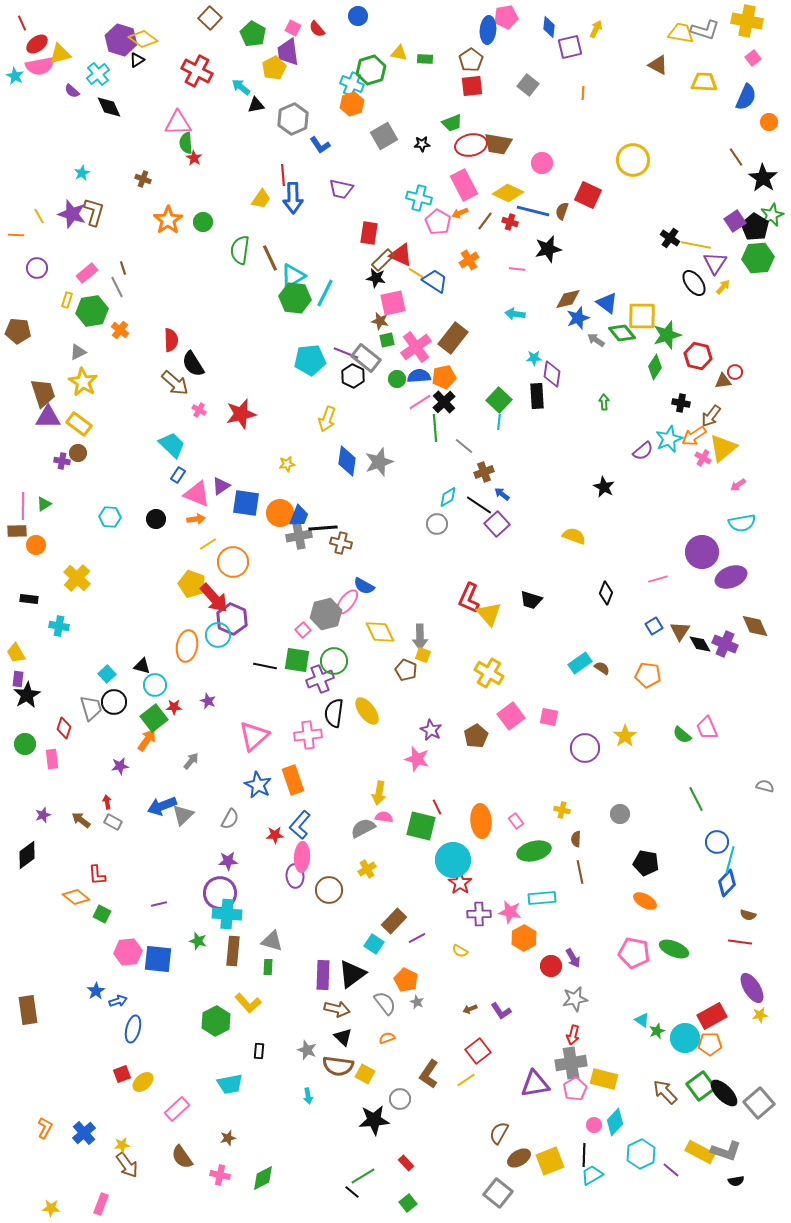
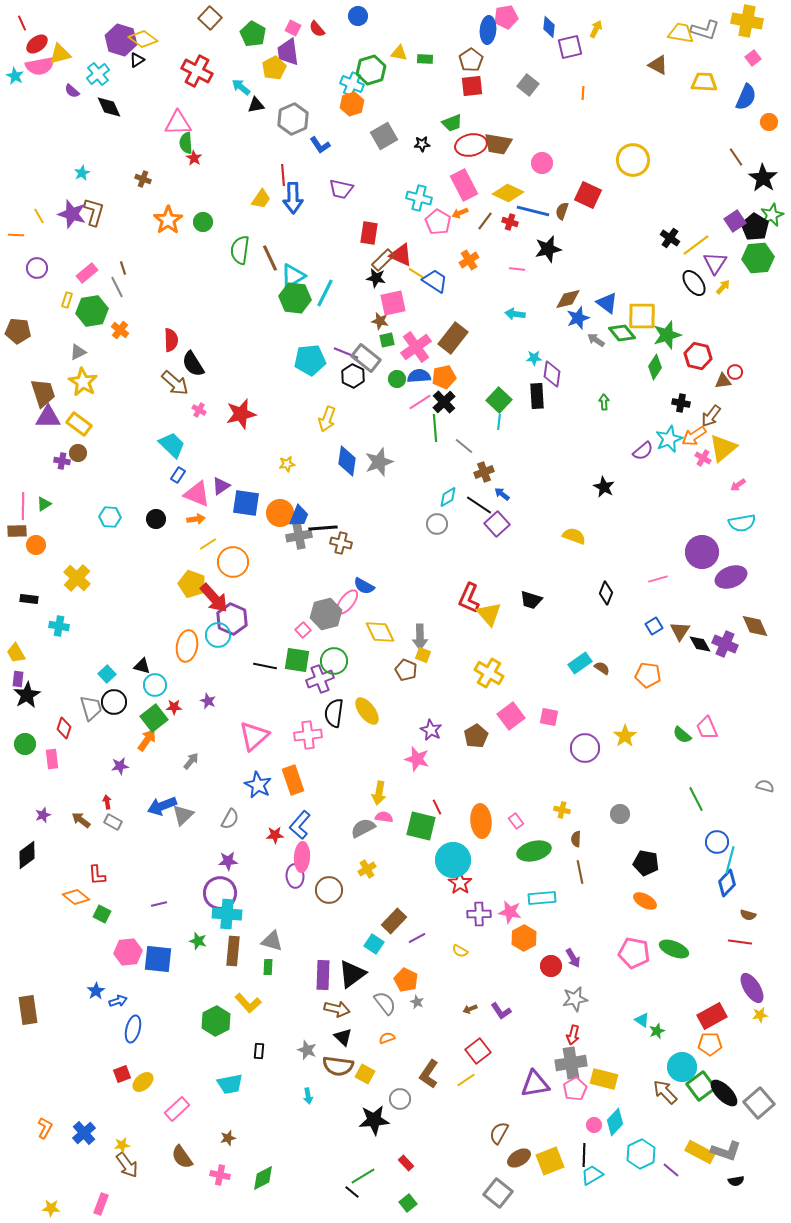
yellow line at (696, 245): rotated 48 degrees counterclockwise
cyan circle at (685, 1038): moved 3 px left, 29 px down
